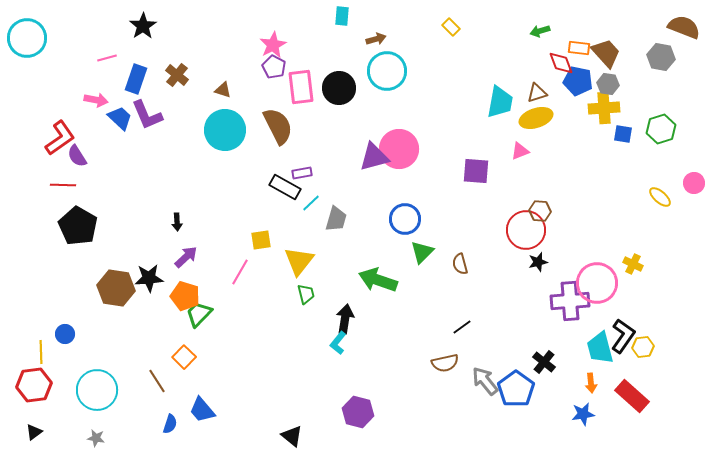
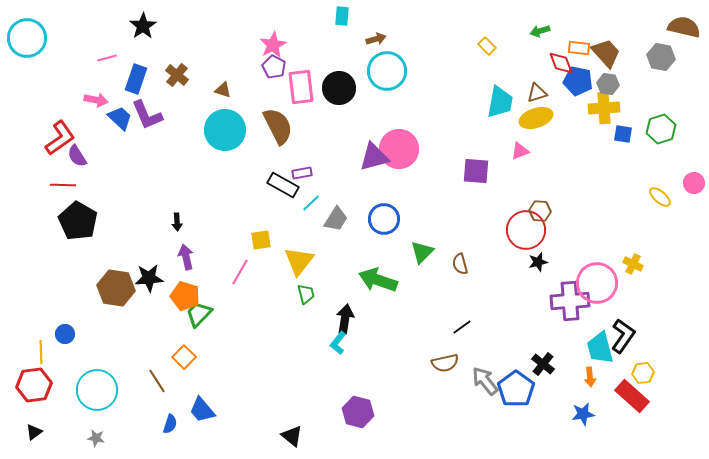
yellow rectangle at (451, 27): moved 36 px right, 19 px down
brown semicircle at (684, 27): rotated 8 degrees counterclockwise
black rectangle at (285, 187): moved 2 px left, 2 px up
gray trapezoid at (336, 219): rotated 16 degrees clockwise
blue circle at (405, 219): moved 21 px left
black pentagon at (78, 226): moved 5 px up
purple arrow at (186, 257): rotated 60 degrees counterclockwise
yellow hexagon at (643, 347): moved 26 px down
black cross at (544, 362): moved 1 px left, 2 px down
orange arrow at (591, 383): moved 1 px left, 6 px up
